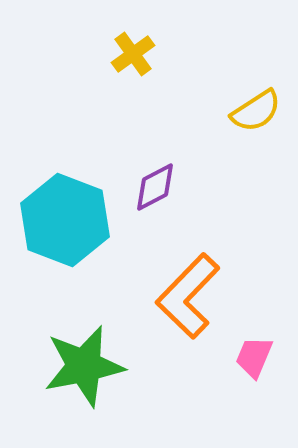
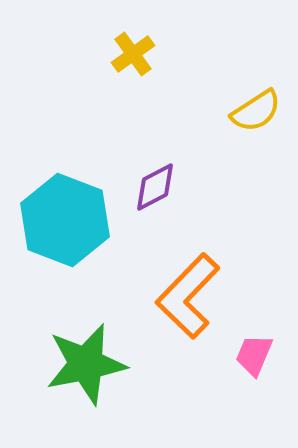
pink trapezoid: moved 2 px up
green star: moved 2 px right, 2 px up
